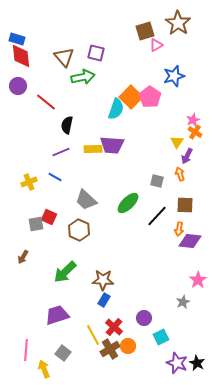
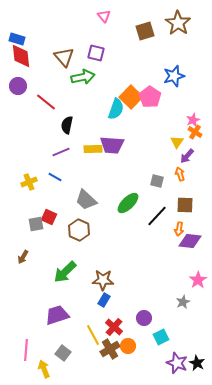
pink triangle at (156, 45): moved 52 px left, 29 px up; rotated 40 degrees counterclockwise
purple arrow at (187, 156): rotated 14 degrees clockwise
